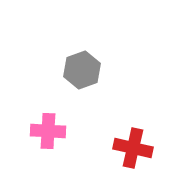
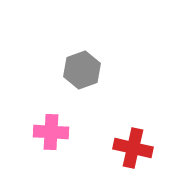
pink cross: moved 3 px right, 1 px down
